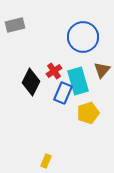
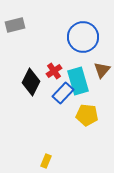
blue rectangle: rotated 20 degrees clockwise
yellow pentagon: moved 1 px left, 2 px down; rotated 25 degrees clockwise
